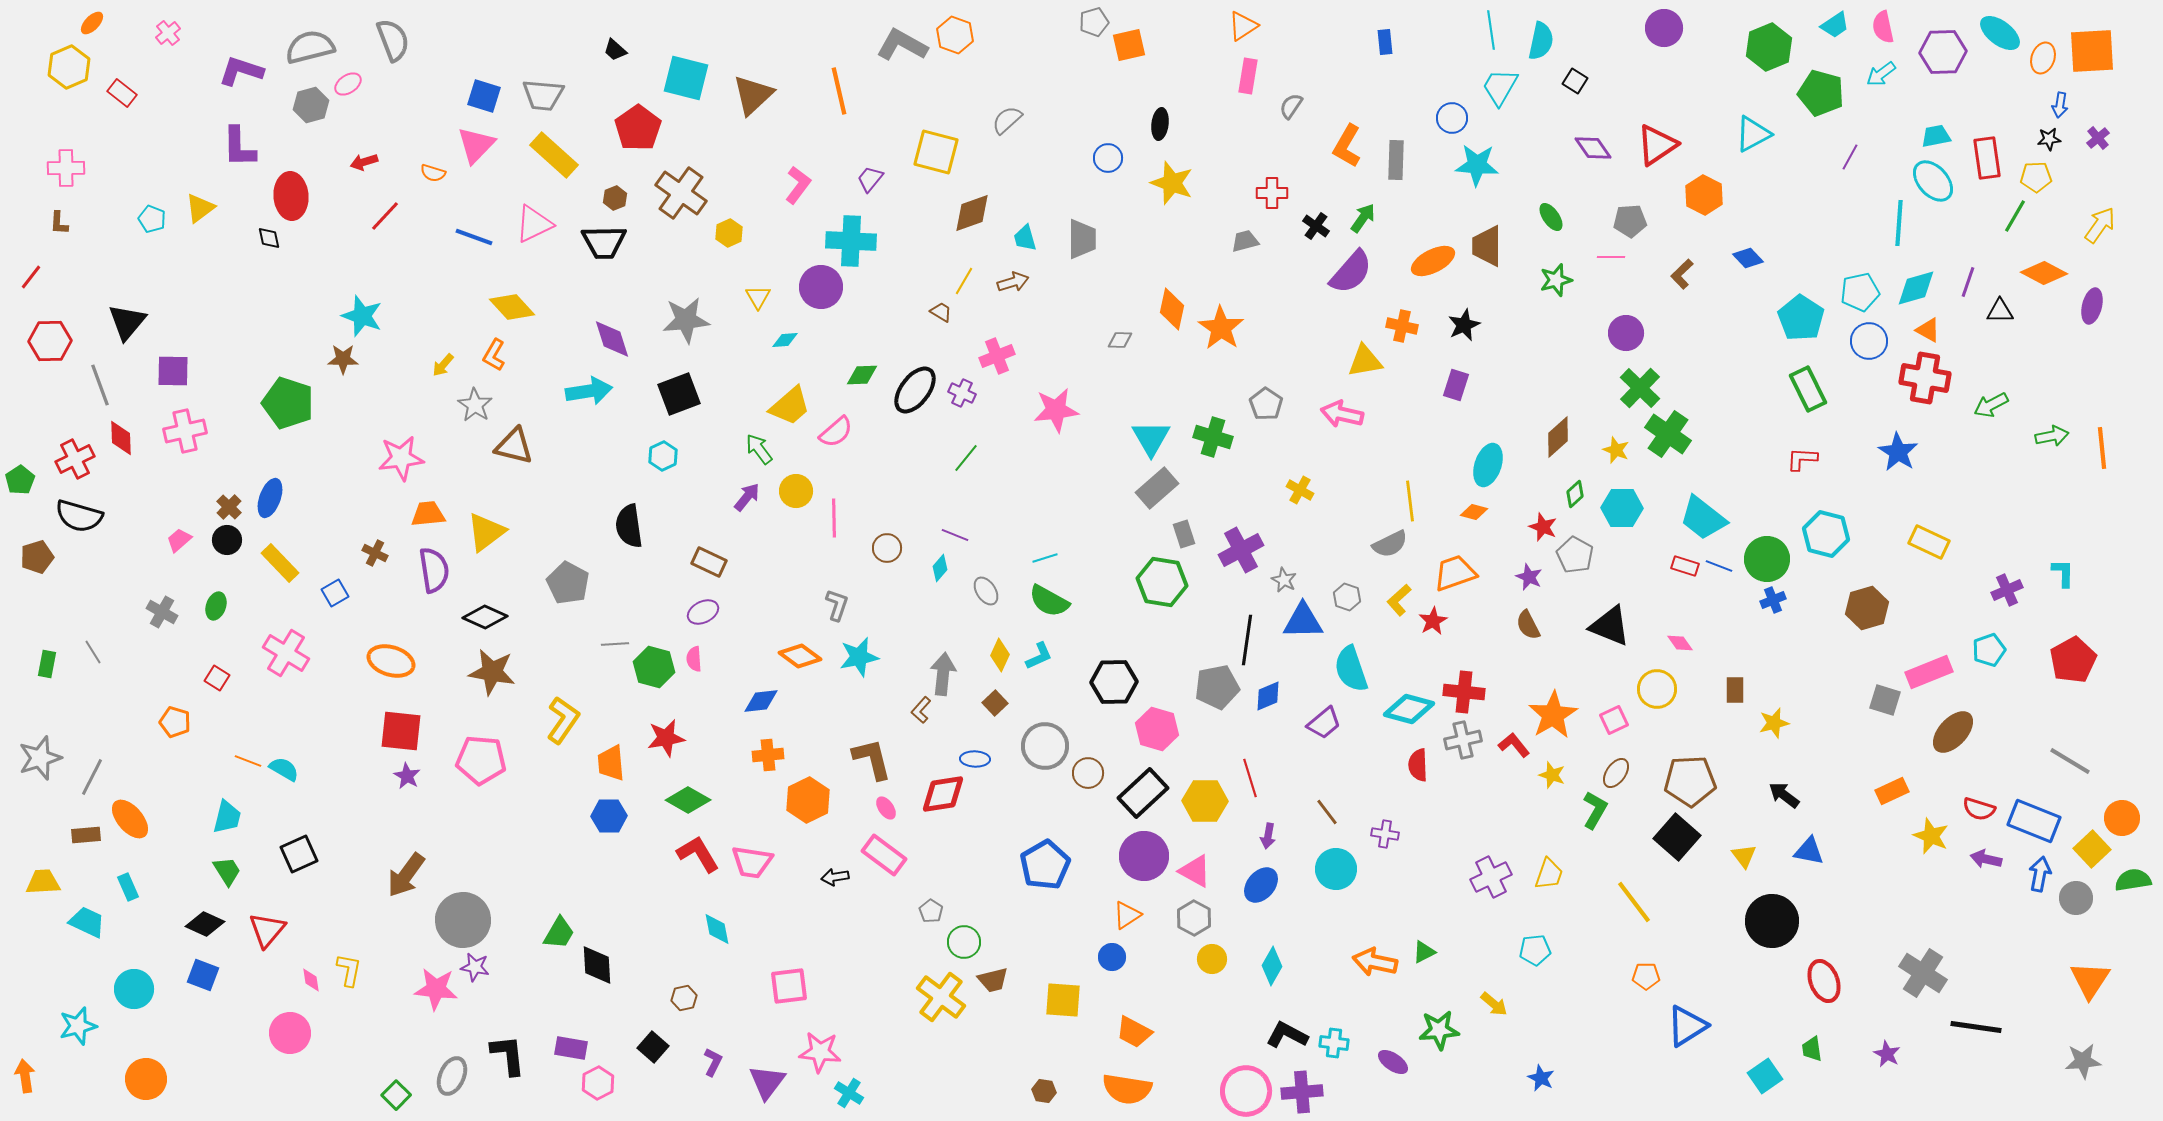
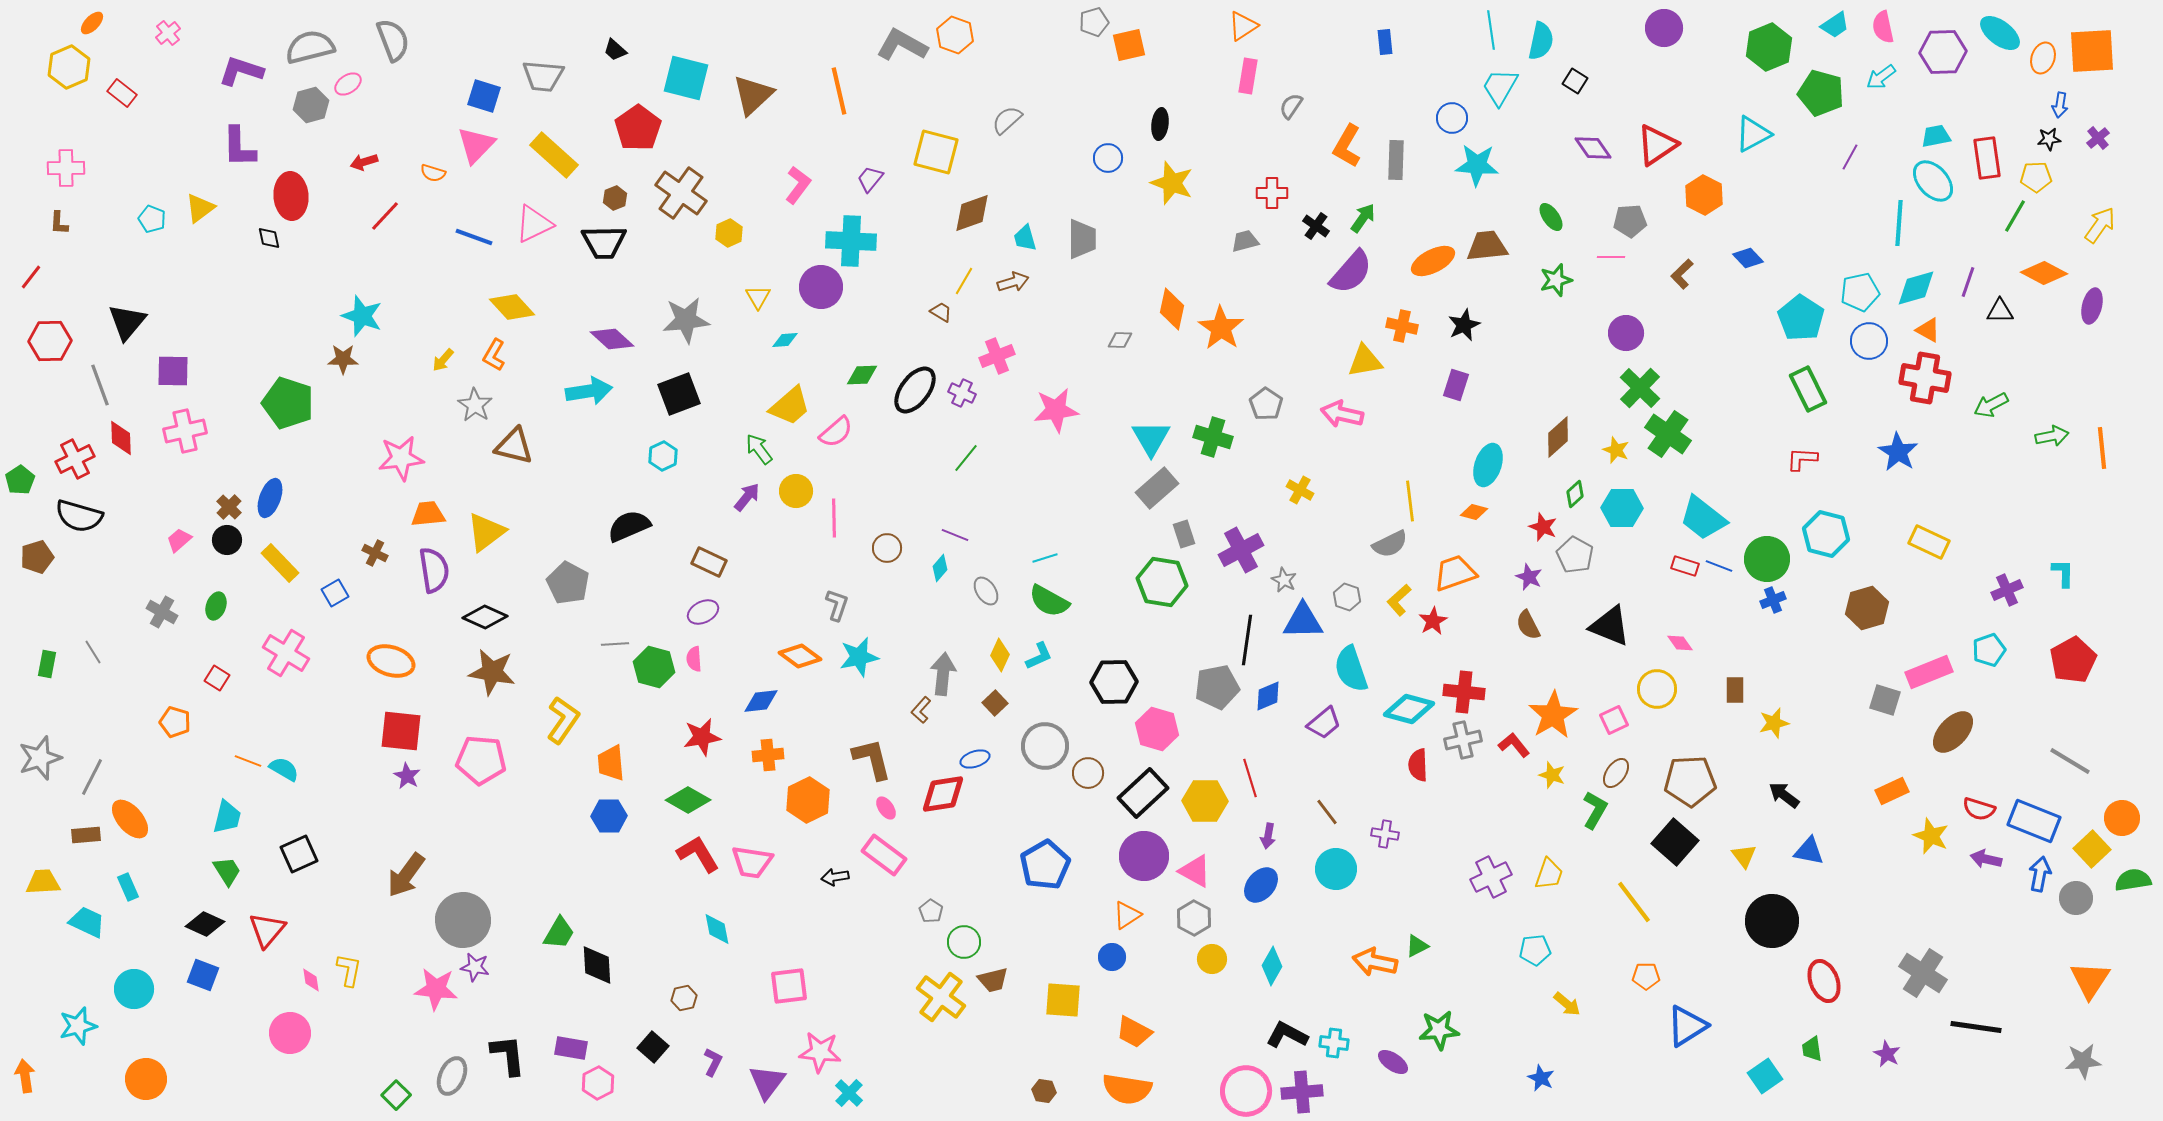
cyan arrow at (1881, 74): moved 3 px down
gray trapezoid at (543, 95): moved 19 px up
brown trapezoid at (1487, 246): rotated 84 degrees clockwise
purple diamond at (612, 339): rotated 30 degrees counterclockwise
yellow arrow at (443, 365): moved 5 px up
black semicircle at (629, 526): rotated 75 degrees clockwise
red star at (666, 738): moved 36 px right, 1 px up
blue ellipse at (975, 759): rotated 20 degrees counterclockwise
black square at (1677, 837): moved 2 px left, 5 px down
green triangle at (1424, 952): moved 7 px left, 6 px up
yellow arrow at (1494, 1004): moved 73 px right
cyan cross at (849, 1093): rotated 12 degrees clockwise
